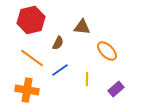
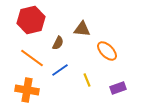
brown triangle: moved 2 px down
yellow line: moved 1 px down; rotated 24 degrees counterclockwise
purple rectangle: moved 2 px right, 1 px up; rotated 21 degrees clockwise
